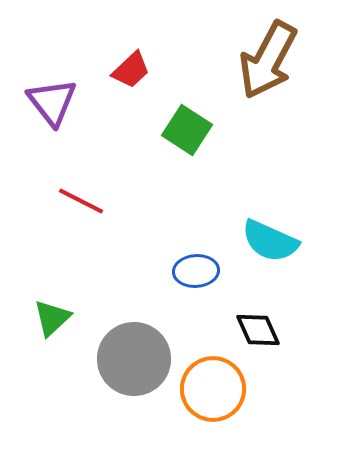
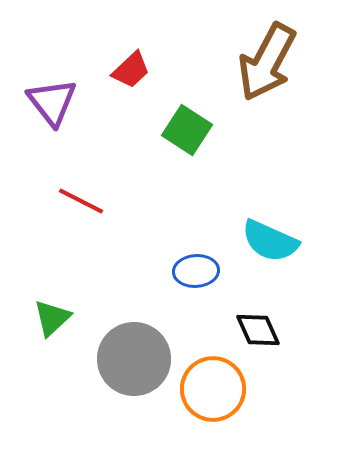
brown arrow: moved 1 px left, 2 px down
